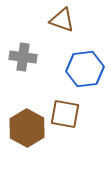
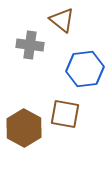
brown triangle: rotated 20 degrees clockwise
gray cross: moved 7 px right, 12 px up
brown hexagon: moved 3 px left
